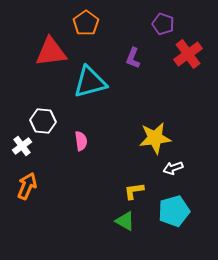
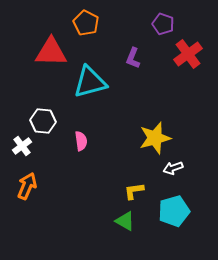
orange pentagon: rotated 10 degrees counterclockwise
red triangle: rotated 8 degrees clockwise
yellow star: rotated 8 degrees counterclockwise
